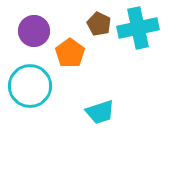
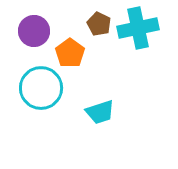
cyan circle: moved 11 px right, 2 px down
